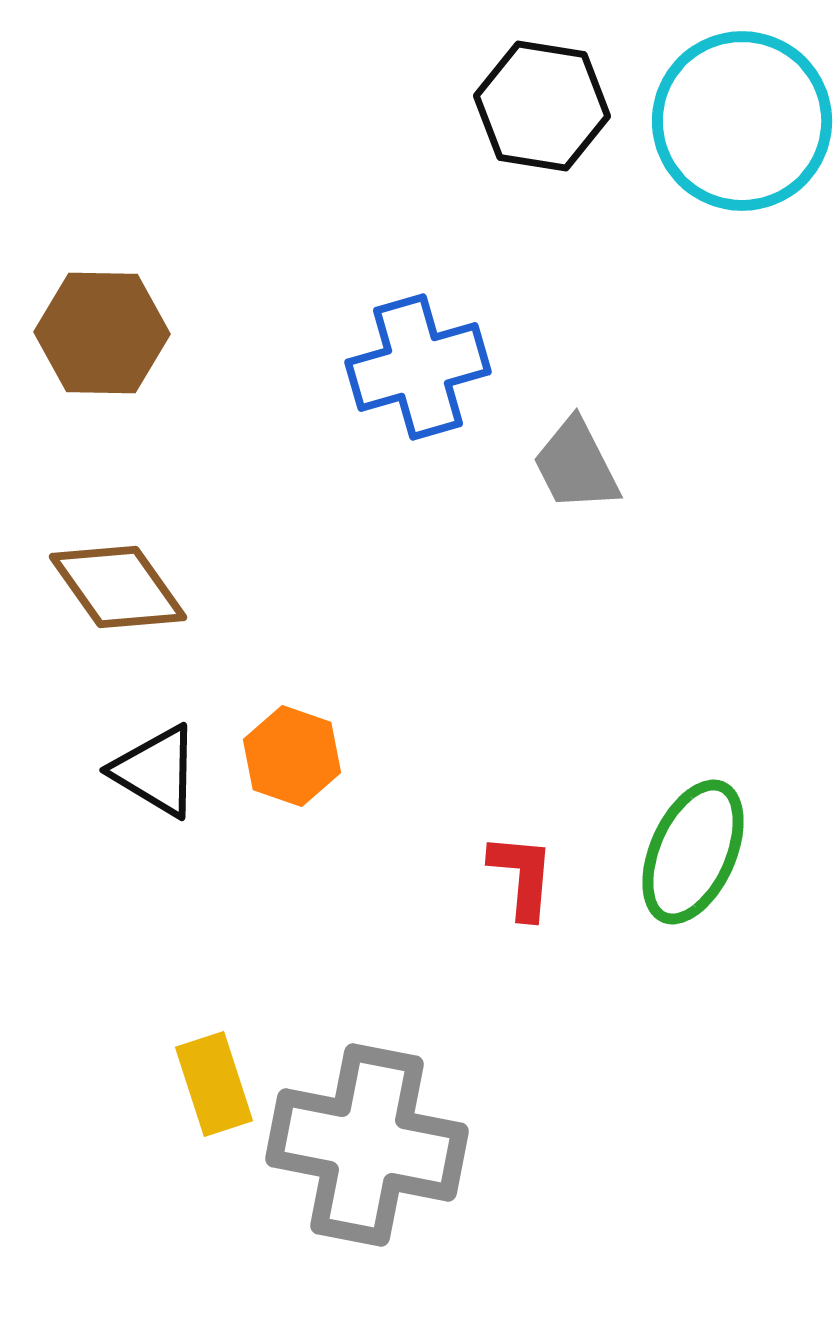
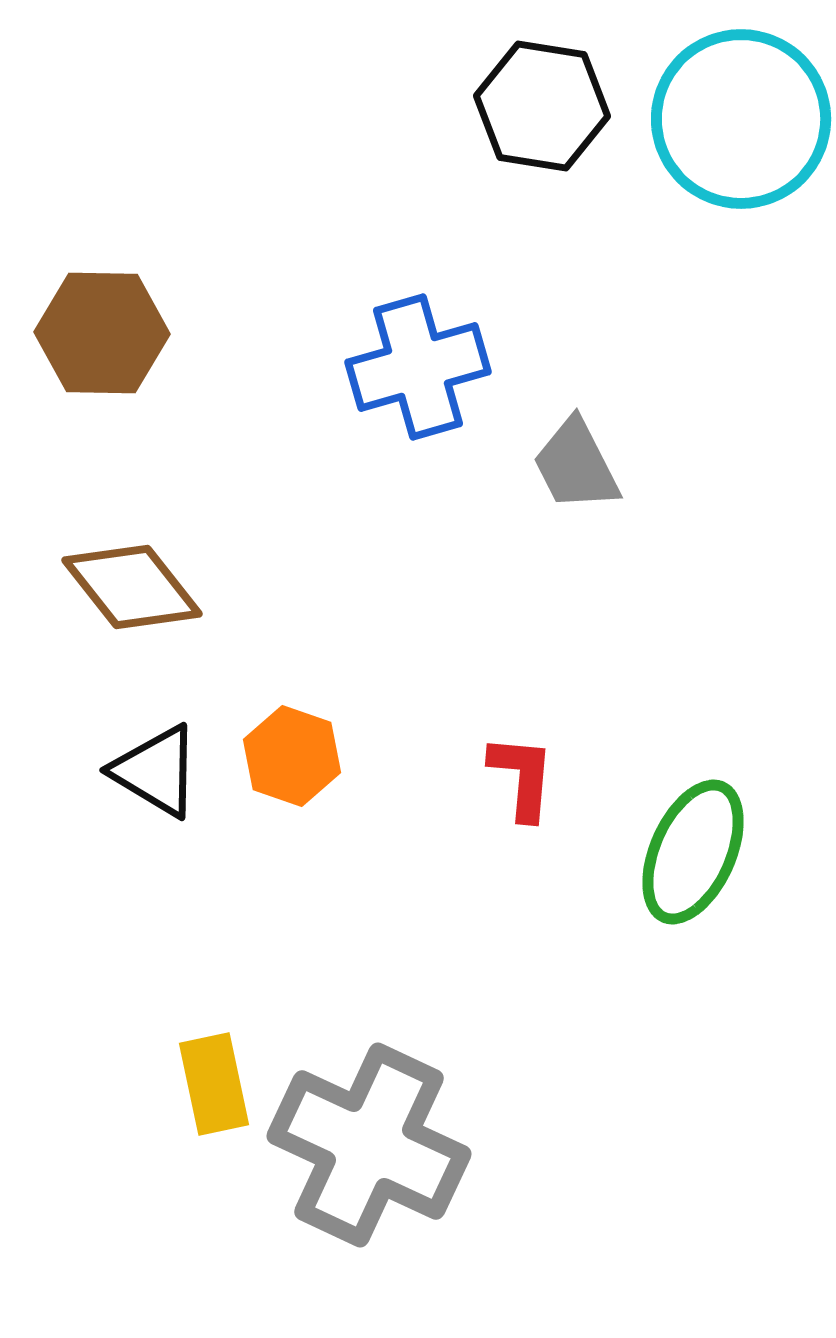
cyan circle: moved 1 px left, 2 px up
brown diamond: moved 14 px right; rotated 3 degrees counterclockwise
red L-shape: moved 99 px up
yellow rectangle: rotated 6 degrees clockwise
gray cross: moved 2 px right; rotated 14 degrees clockwise
